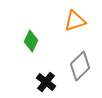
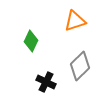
black cross: rotated 12 degrees counterclockwise
